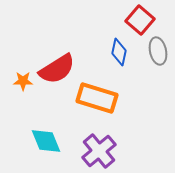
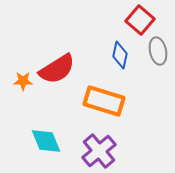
blue diamond: moved 1 px right, 3 px down
orange rectangle: moved 7 px right, 3 px down
